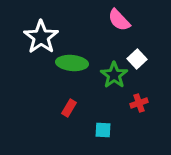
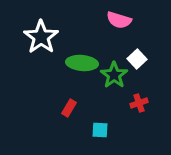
pink semicircle: rotated 30 degrees counterclockwise
green ellipse: moved 10 px right
cyan square: moved 3 px left
